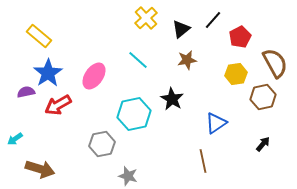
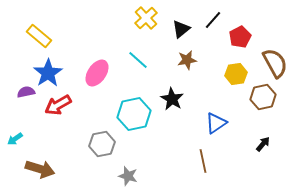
pink ellipse: moved 3 px right, 3 px up
